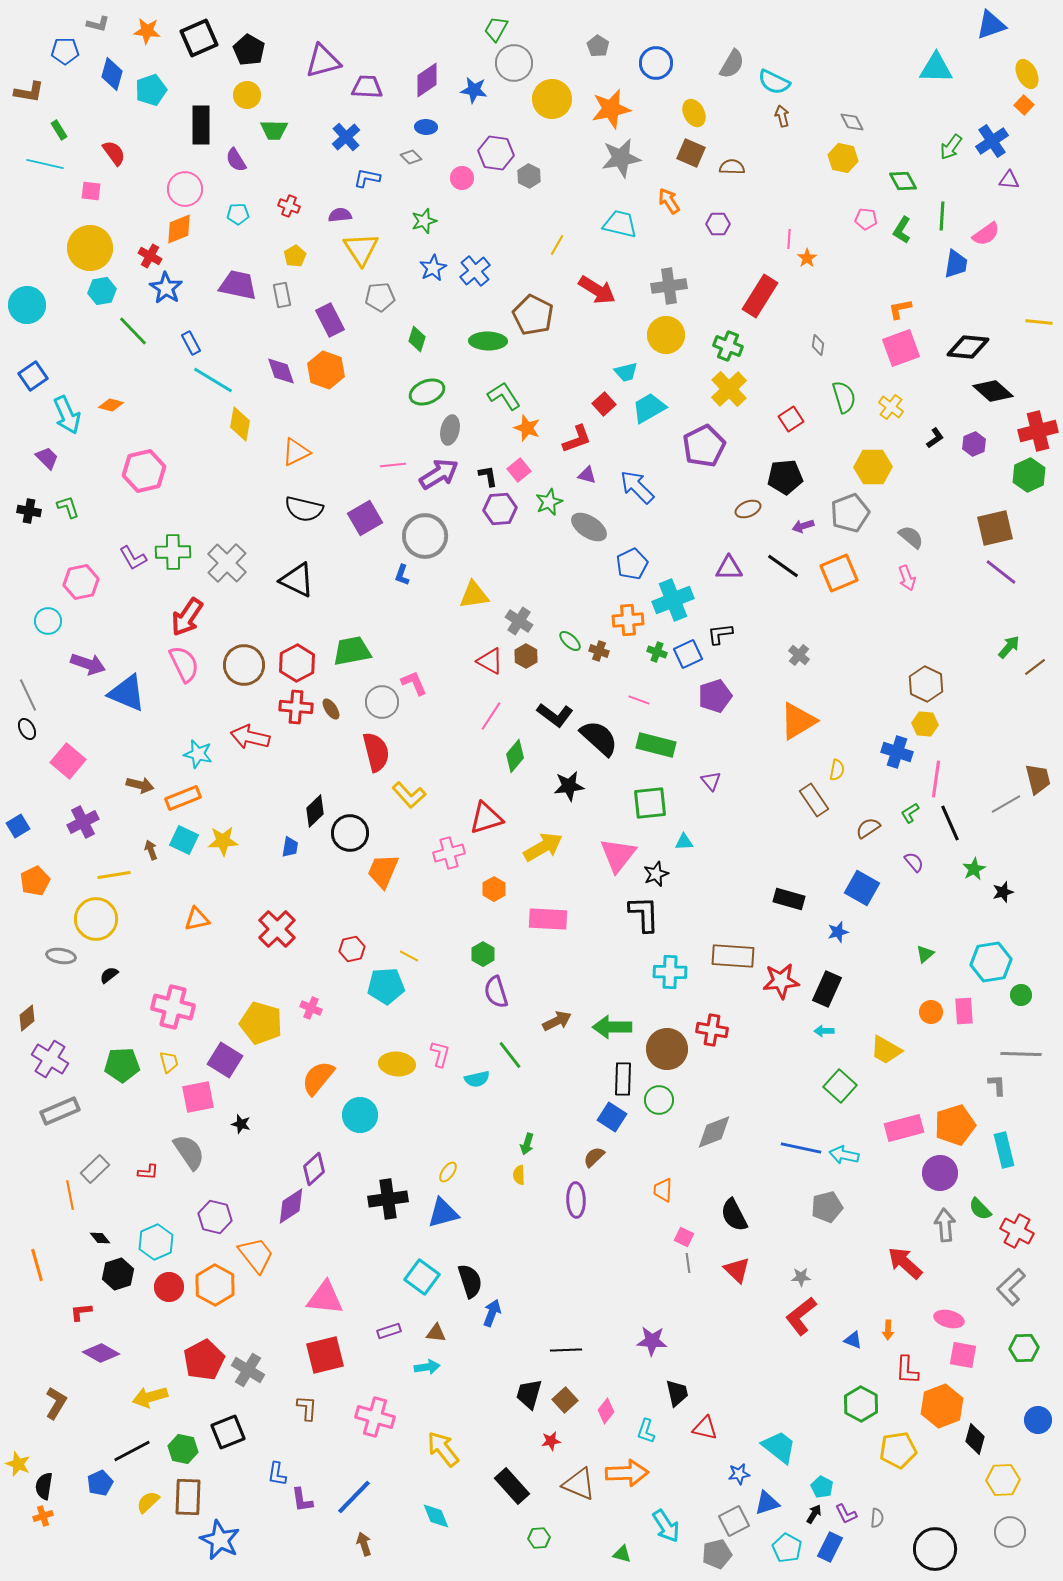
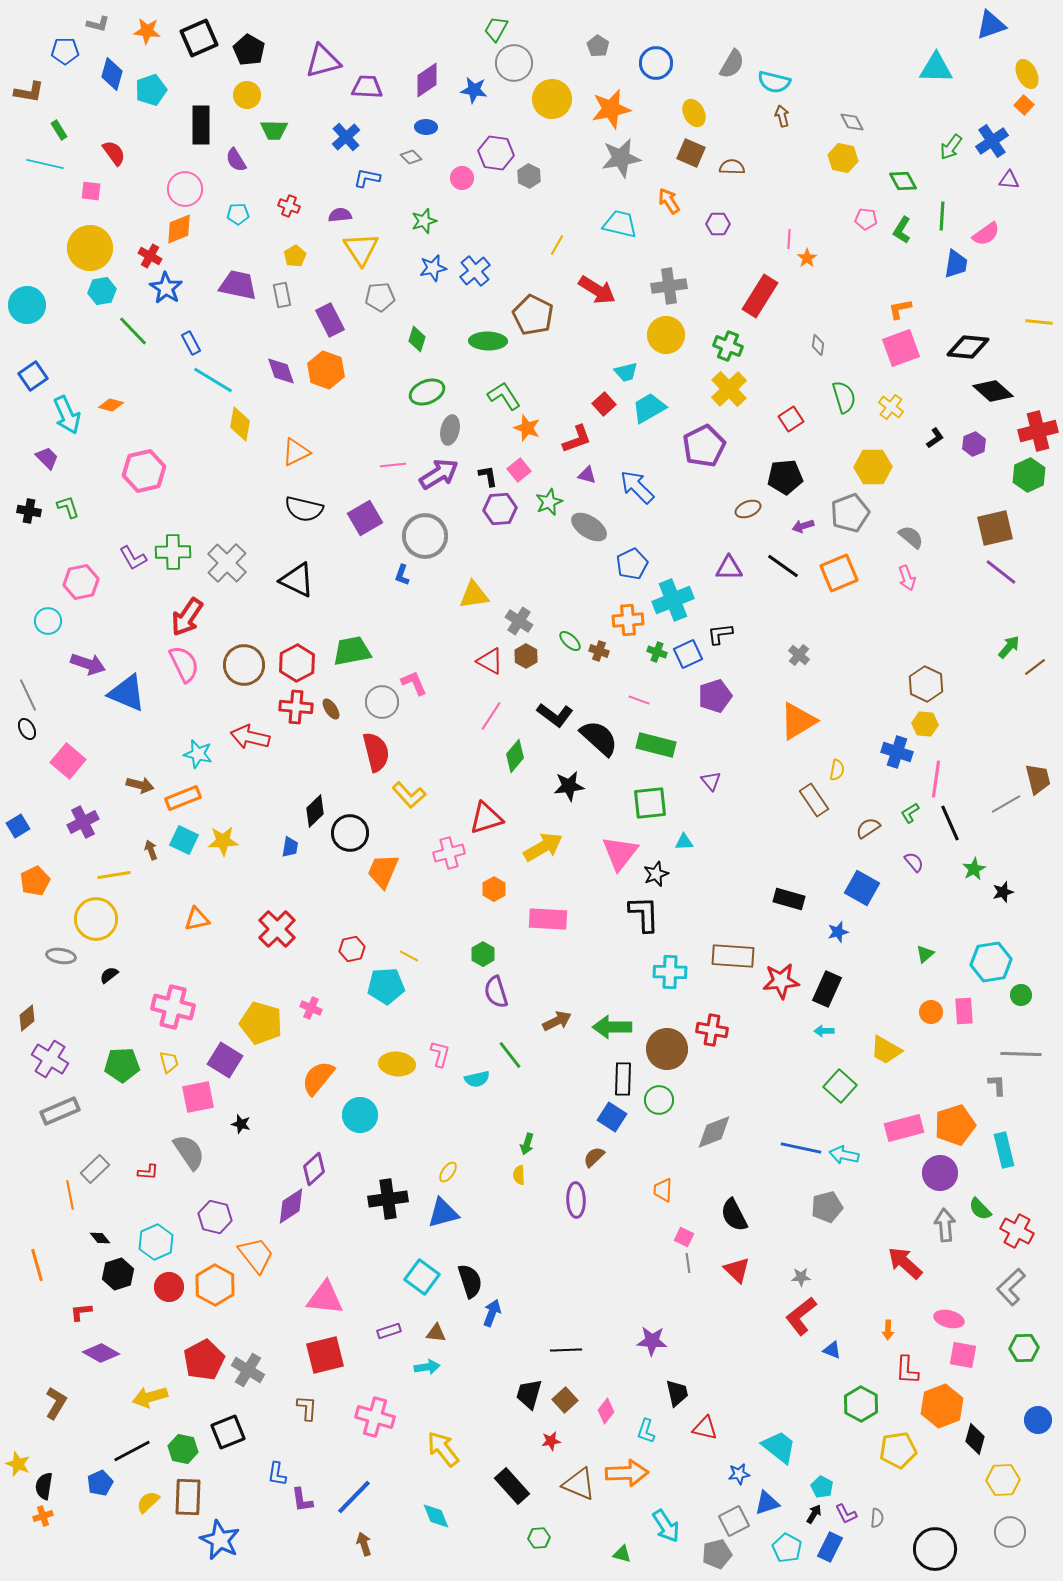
cyan semicircle at (774, 82): rotated 12 degrees counterclockwise
blue star at (433, 268): rotated 16 degrees clockwise
pink triangle at (618, 855): moved 2 px right, 2 px up
blue triangle at (853, 1340): moved 21 px left, 10 px down
